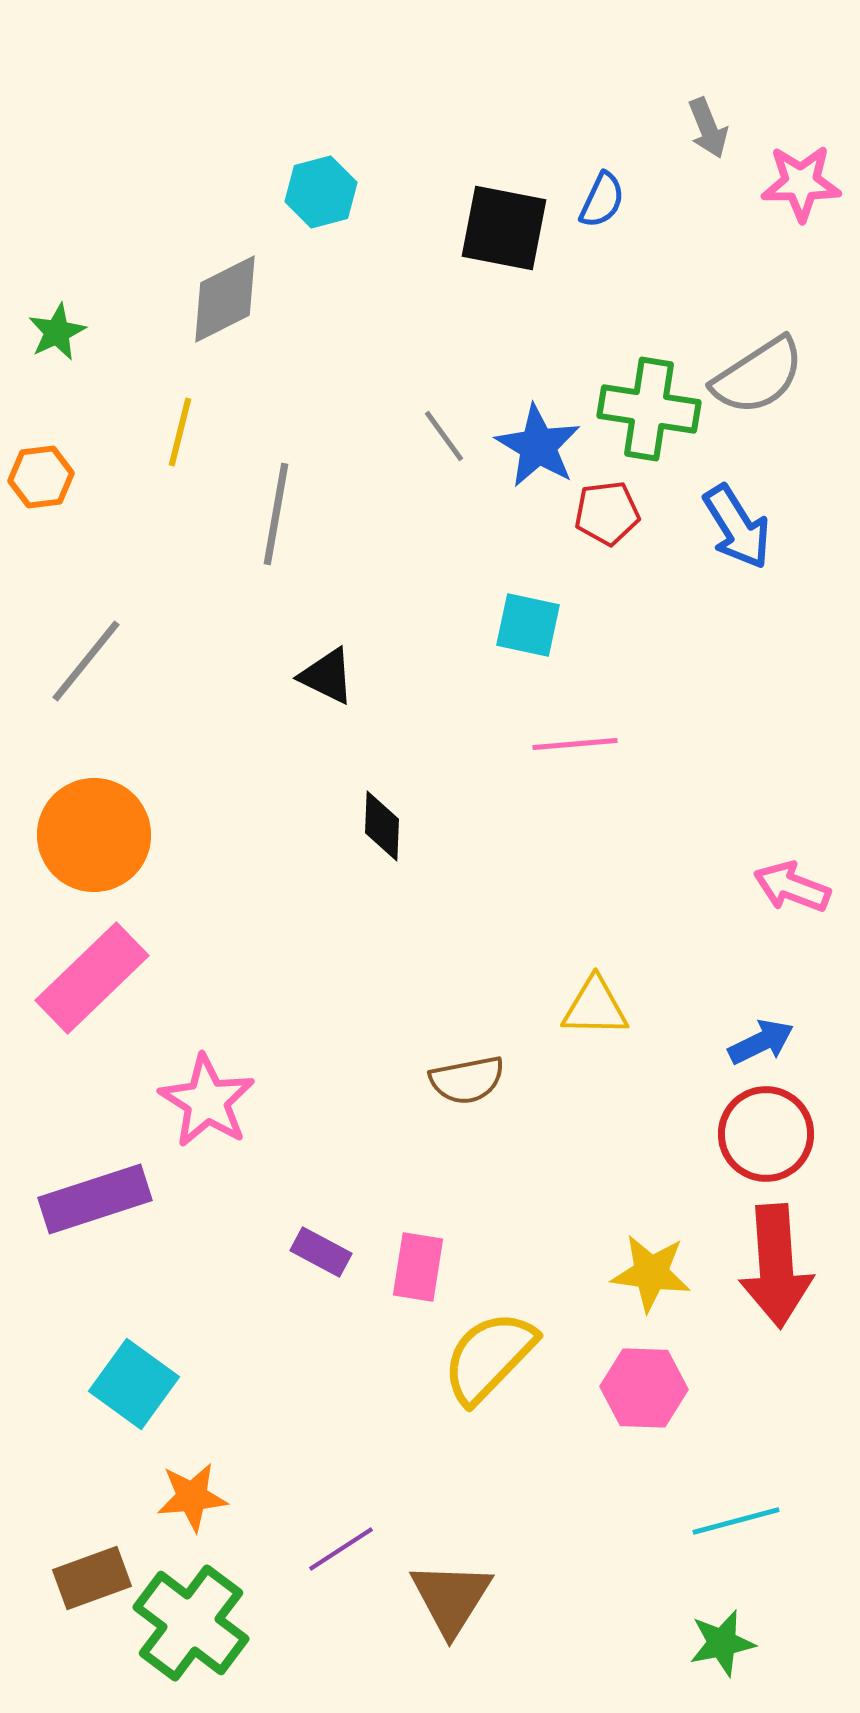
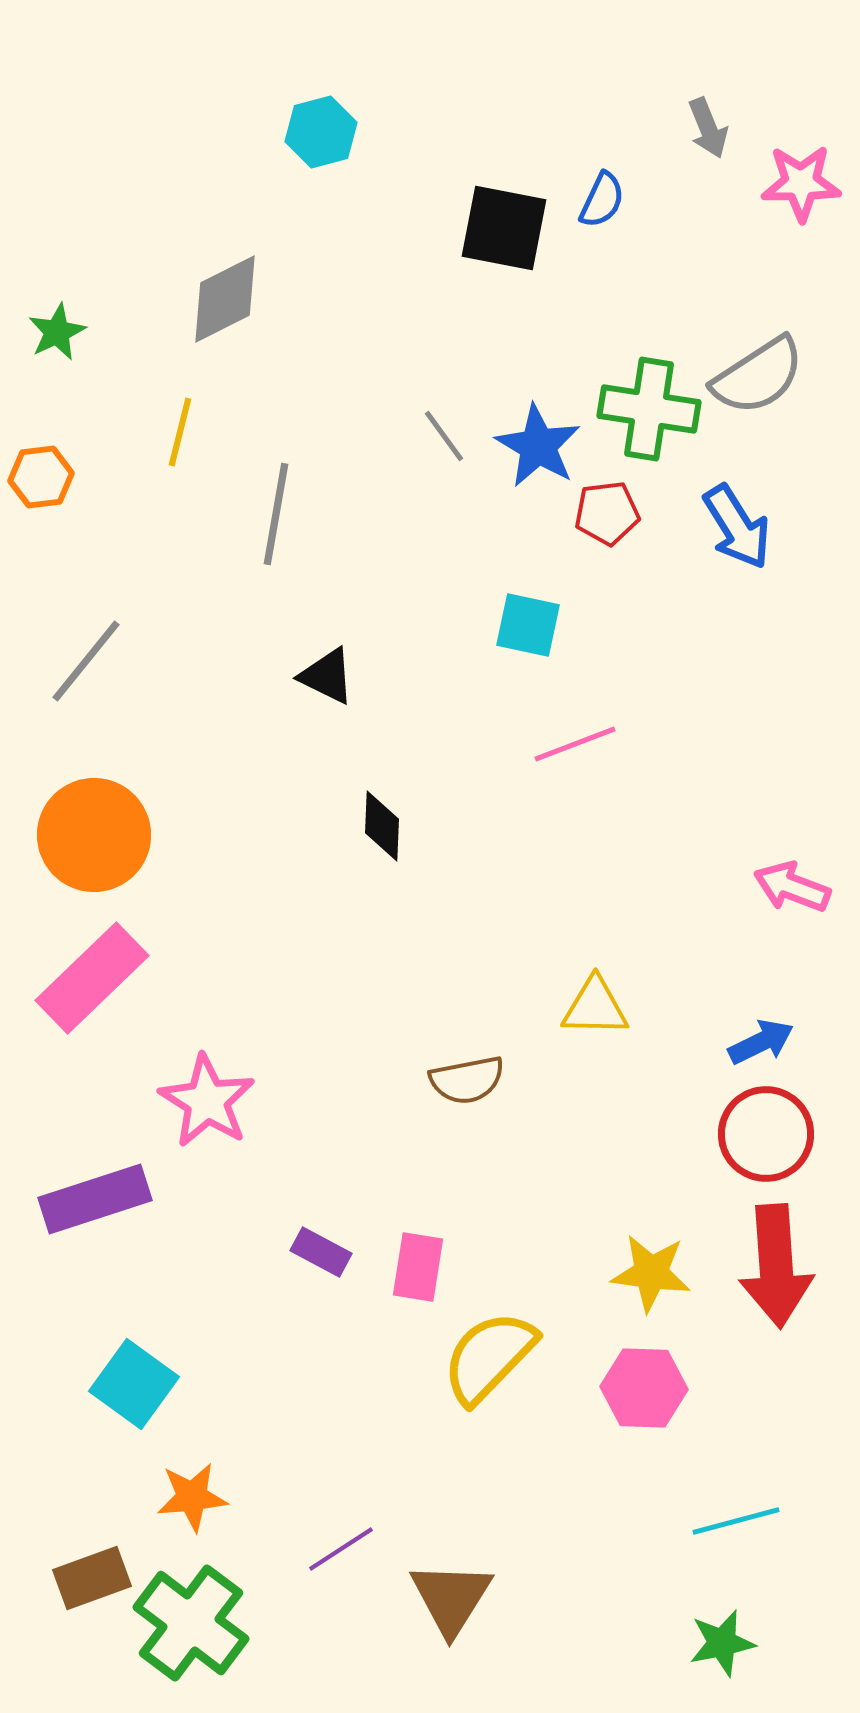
cyan hexagon at (321, 192): moved 60 px up
pink line at (575, 744): rotated 16 degrees counterclockwise
